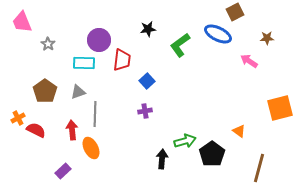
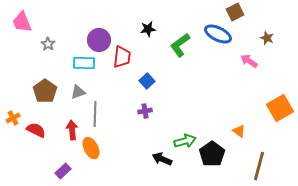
brown star: rotated 24 degrees clockwise
red trapezoid: moved 3 px up
orange square: rotated 16 degrees counterclockwise
orange cross: moved 5 px left
black arrow: rotated 72 degrees counterclockwise
brown line: moved 2 px up
